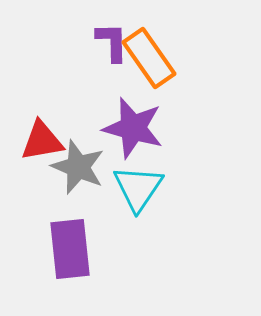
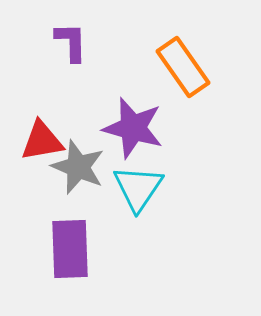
purple L-shape: moved 41 px left
orange rectangle: moved 34 px right, 9 px down
purple rectangle: rotated 4 degrees clockwise
